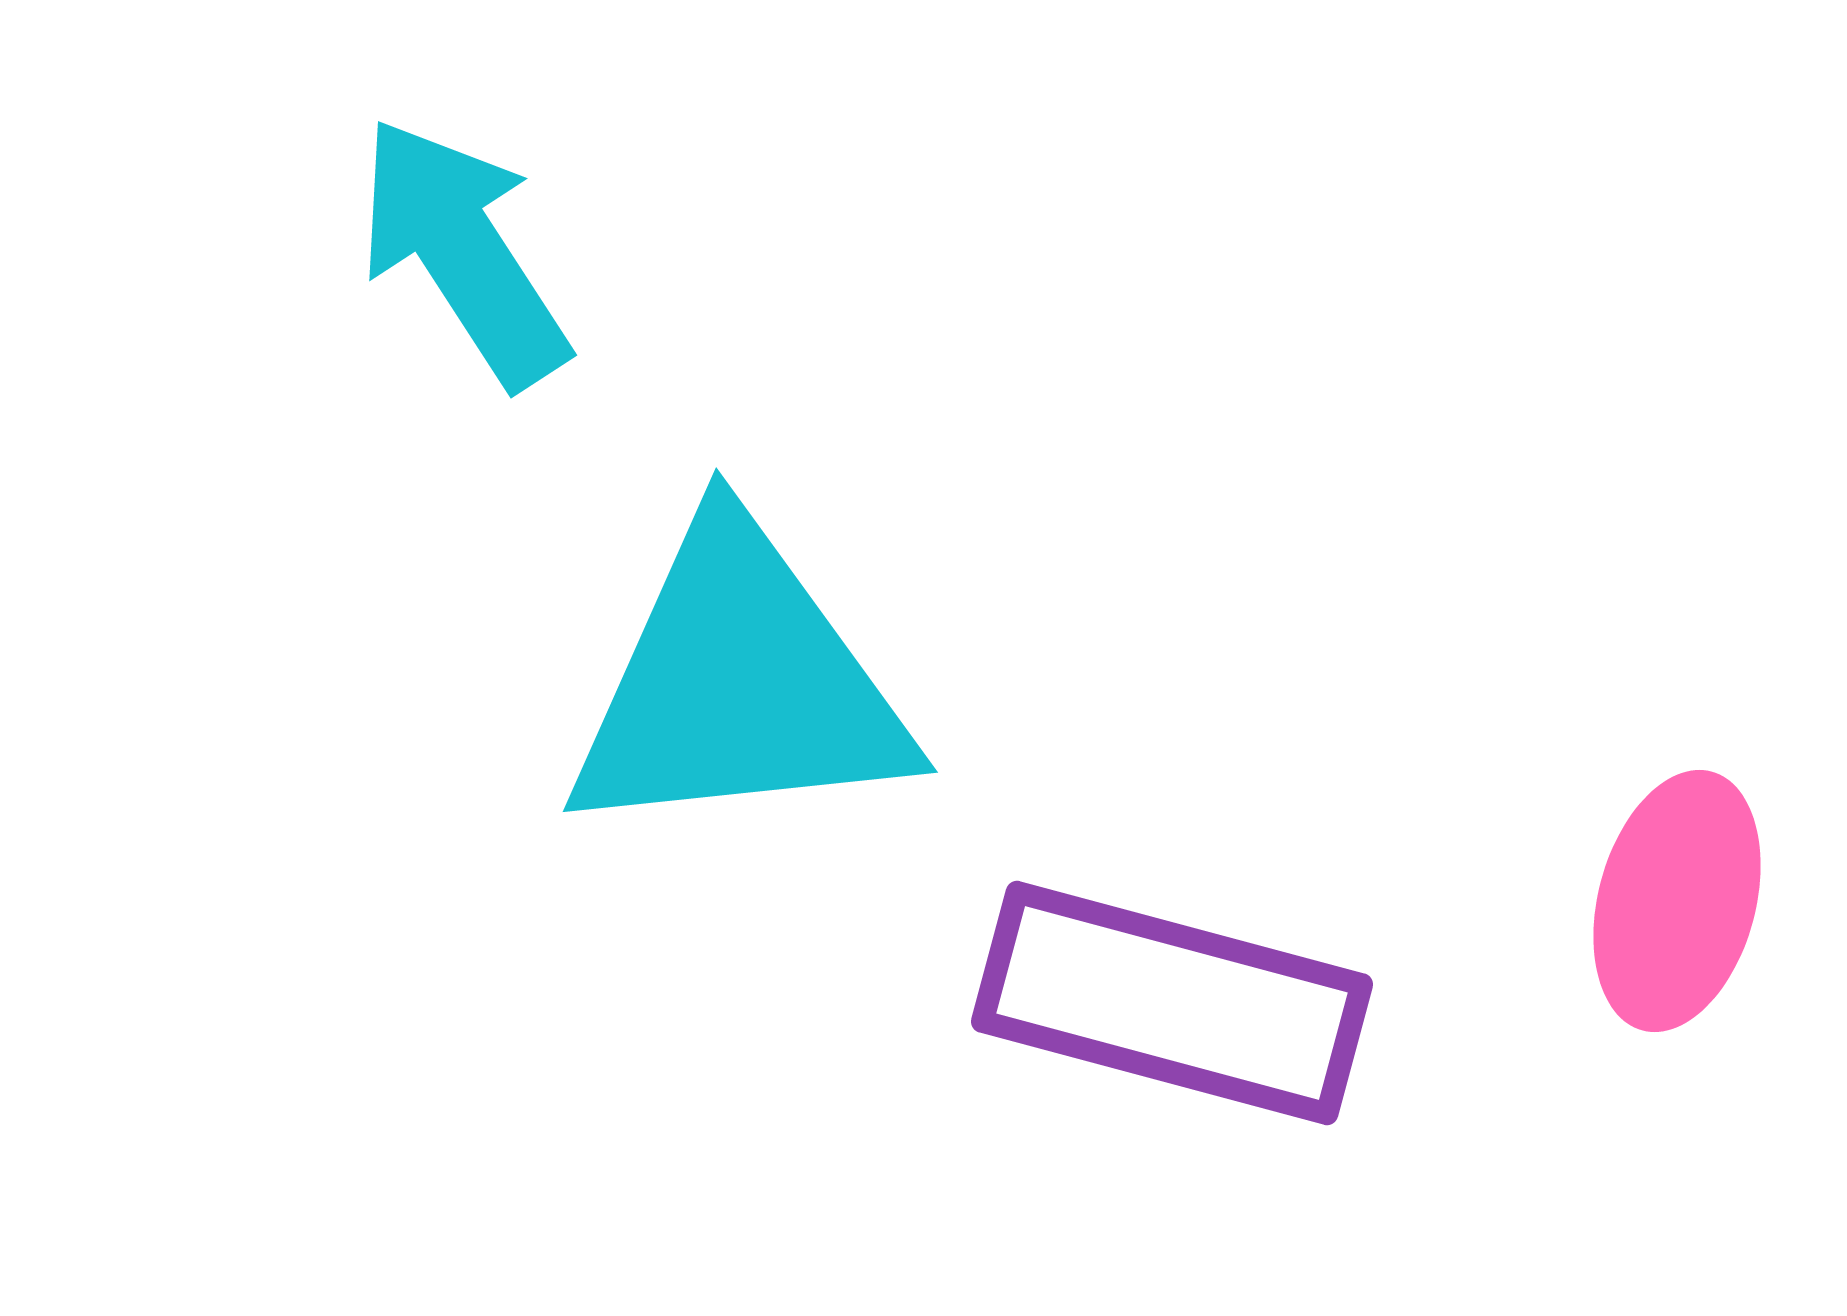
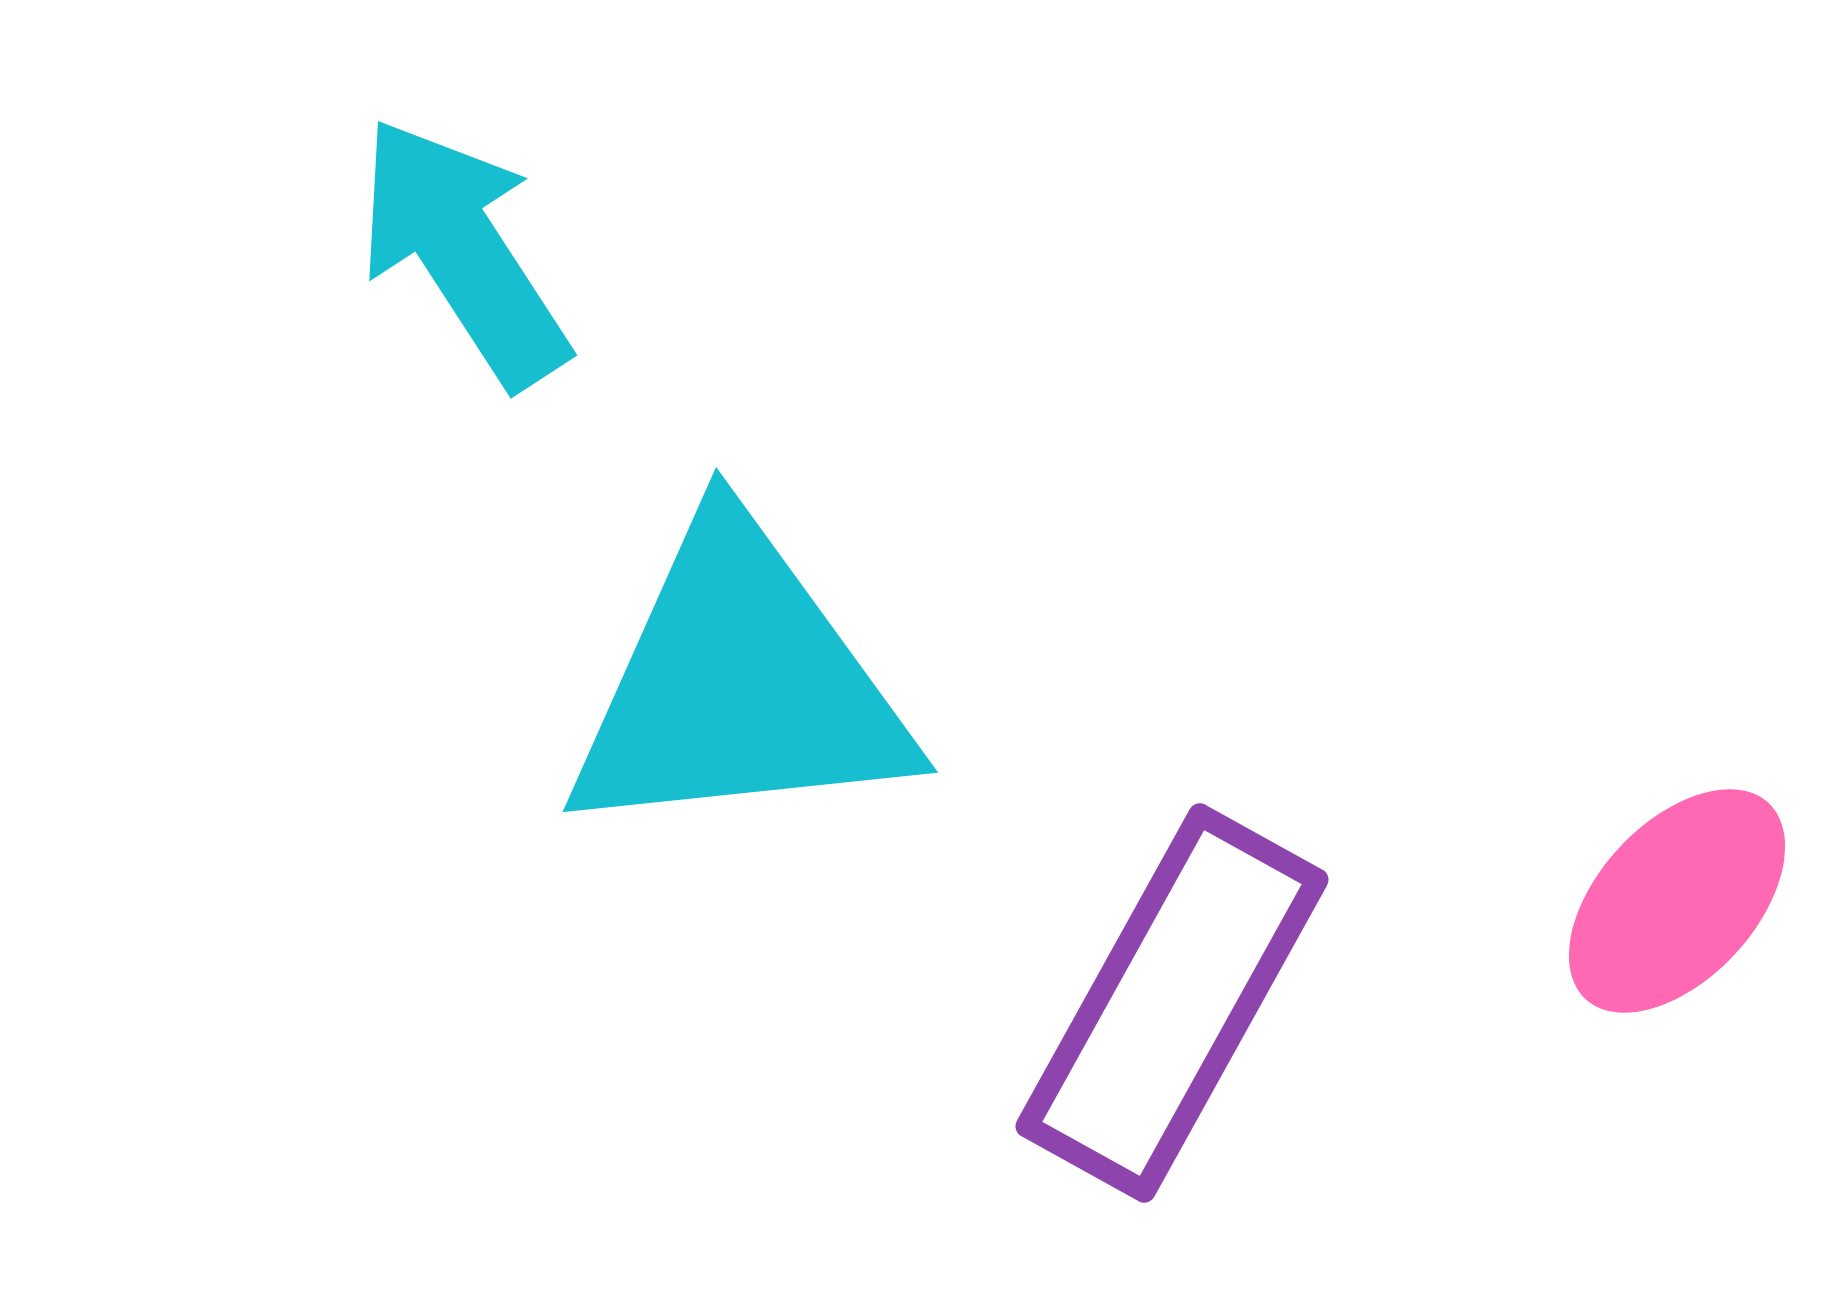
pink ellipse: rotated 28 degrees clockwise
purple rectangle: rotated 76 degrees counterclockwise
